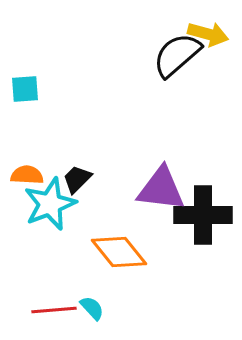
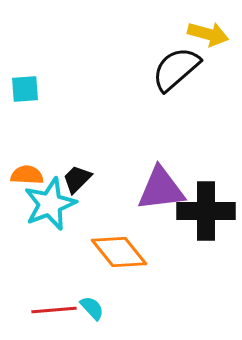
black semicircle: moved 1 px left, 14 px down
purple triangle: rotated 14 degrees counterclockwise
black cross: moved 3 px right, 4 px up
